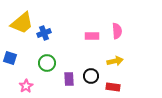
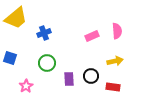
yellow trapezoid: moved 6 px left, 5 px up
pink rectangle: rotated 24 degrees counterclockwise
